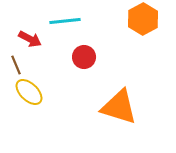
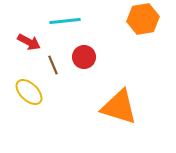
orange hexagon: rotated 20 degrees clockwise
red arrow: moved 1 px left, 3 px down
brown line: moved 37 px right
